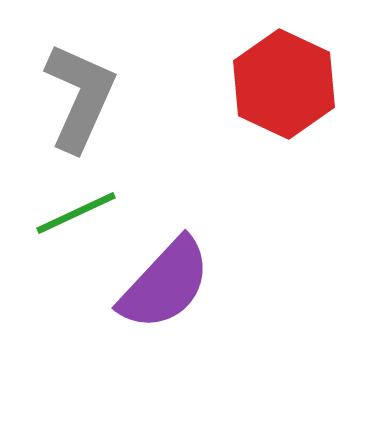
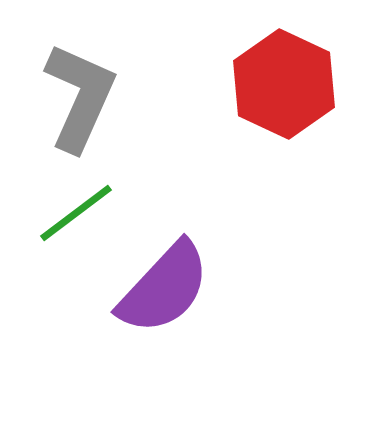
green line: rotated 12 degrees counterclockwise
purple semicircle: moved 1 px left, 4 px down
